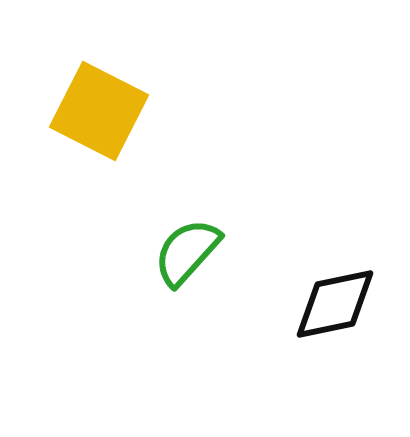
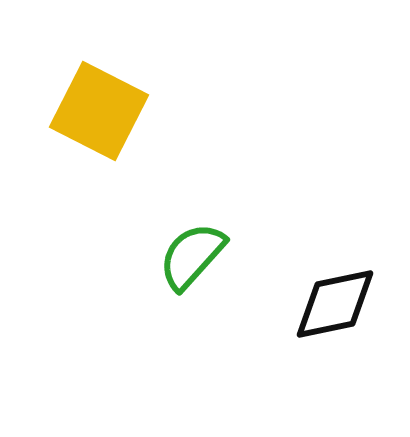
green semicircle: moved 5 px right, 4 px down
